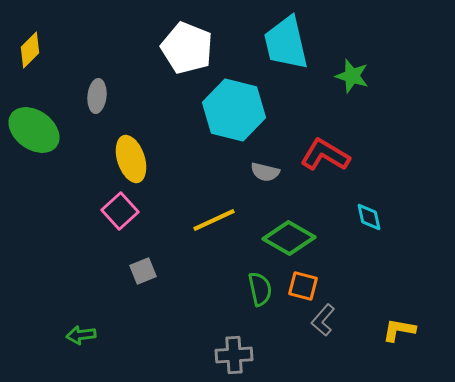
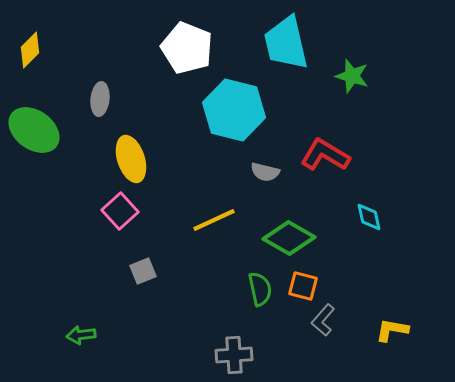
gray ellipse: moved 3 px right, 3 px down
yellow L-shape: moved 7 px left
